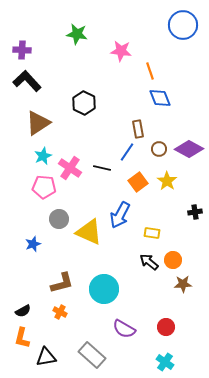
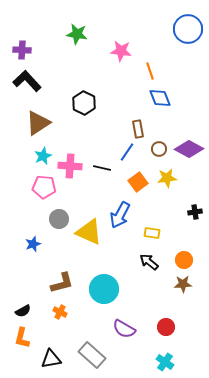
blue circle: moved 5 px right, 4 px down
pink cross: moved 2 px up; rotated 30 degrees counterclockwise
yellow star: moved 3 px up; rotated 30 degrees clockwise
orange circle: moved 11 px right
black triangle: moved 5 px right, 2 px down
